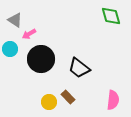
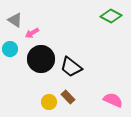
green diamond: rotated 45 degrees counterclockwise
pink arrow: moved 3 px right, 1 px up
black trapezoid: moved 8 px left, 1 px up
pink semicircle: rotated 72 degrees counterclockwise
